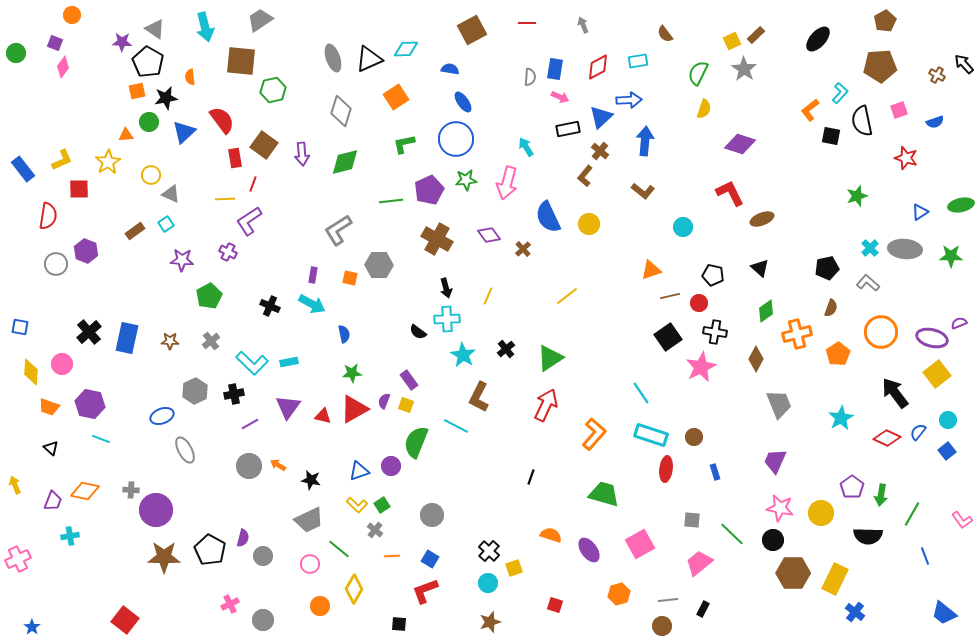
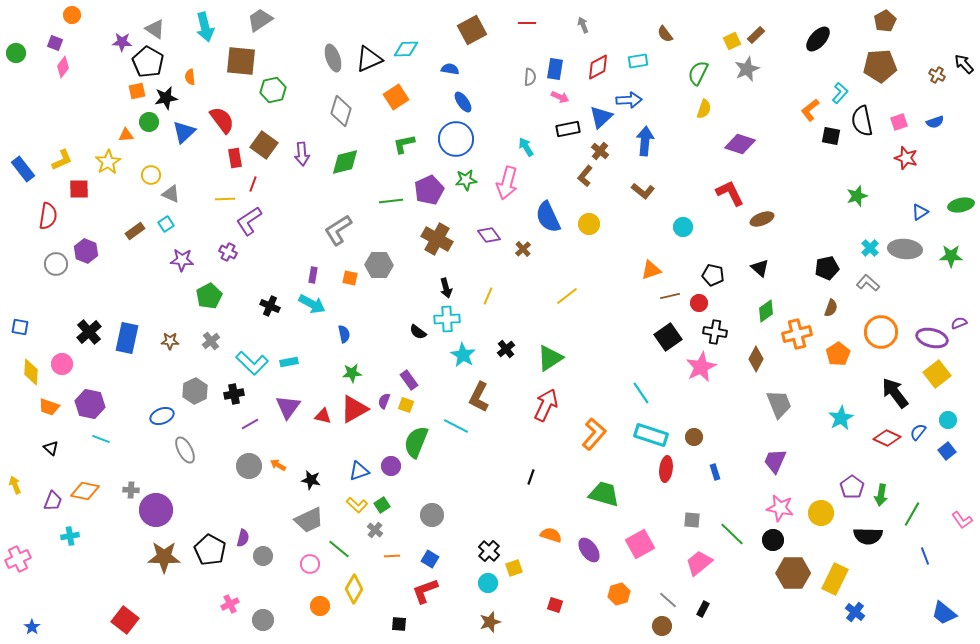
gray star at (744, 69): moved 3 px right; rotated 15 degrees clockwise
pink square at (899, 110): moved 12 px down
gray line at (668, 600): rotated 48 degrees clockwise
